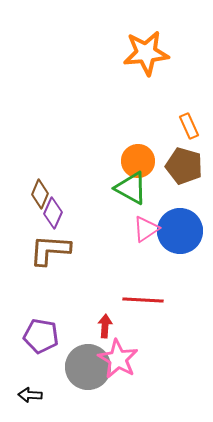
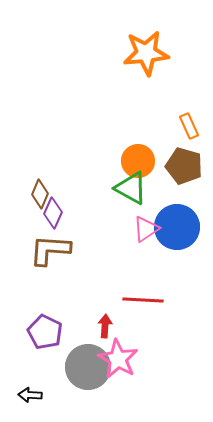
blue circle: moved 3 px left, 4 px up
purple pentagon: moved 4 px right, 4 px up; rotated 16 degrees clockwise
